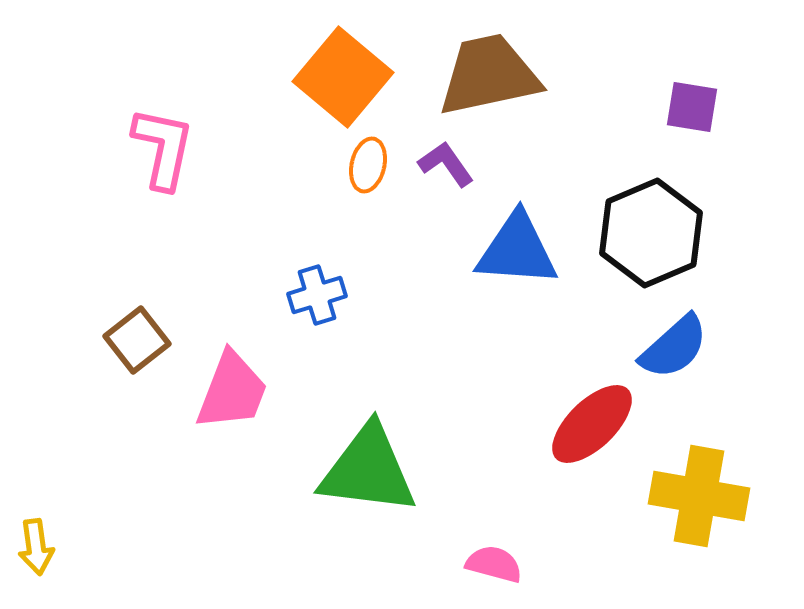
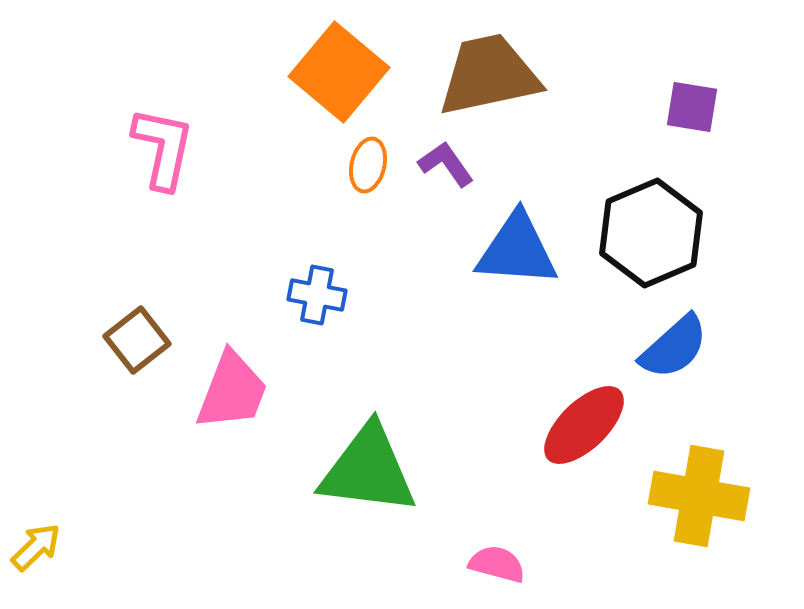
orange square: moved 4 px left, 5 px up
blue cross: rotated 28 degrees clockwise
red ellipse: moved 8 px left, 1 px down
yellow arrow: rotated 126 degrees counterclockwise
pink semicircle: moved 3 px right
